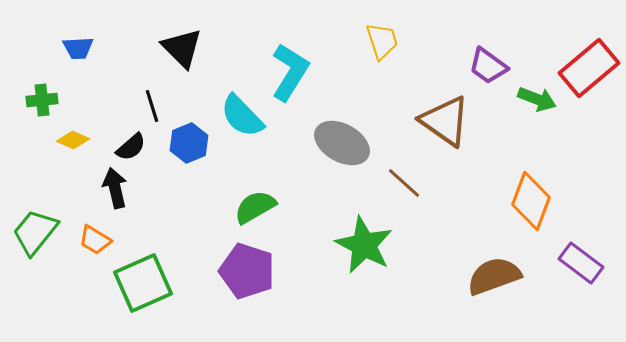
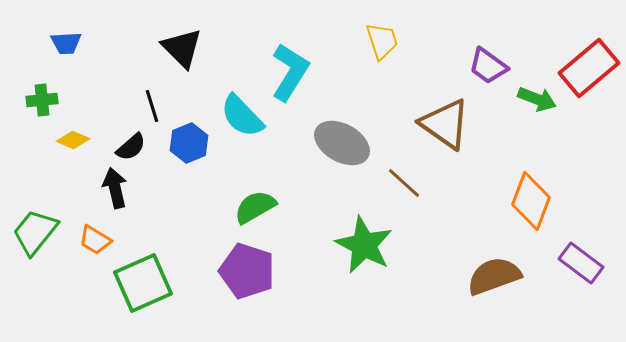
blue trapezoid: moved 12 px left, 5 px up
brown triangle: moved 3 px down
